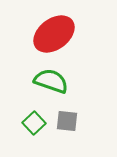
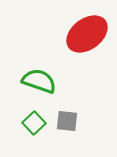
red ellipse: moved 33 px right
green semicircle: moved 12 px left
